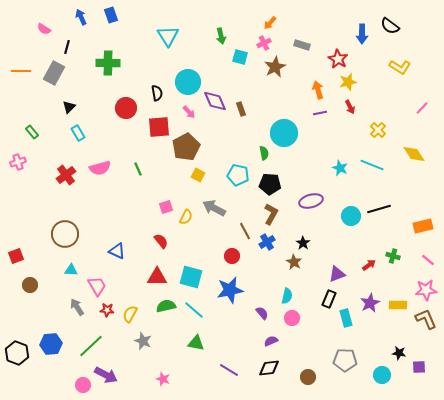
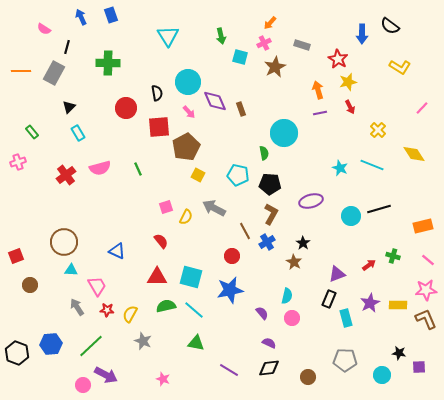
brown circle at (65, 234): moved 1 px left, 8 px down
purple semicircle at (271, 341): moved 2 px left, 2 px down; rotated 48 degrees clockwise
